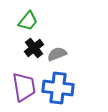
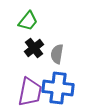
gray semicircle: rotated 60 degrees counterclockwise
purple trapezoid: moved 6 px right, 5 px down; rotated 20 degrees clockwise
